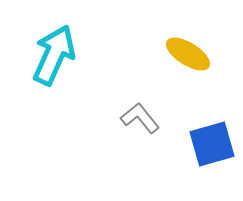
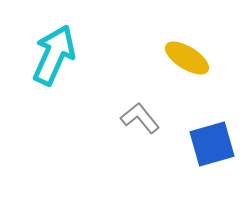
yellow ellipse: moved 1 px left, 4 px down
